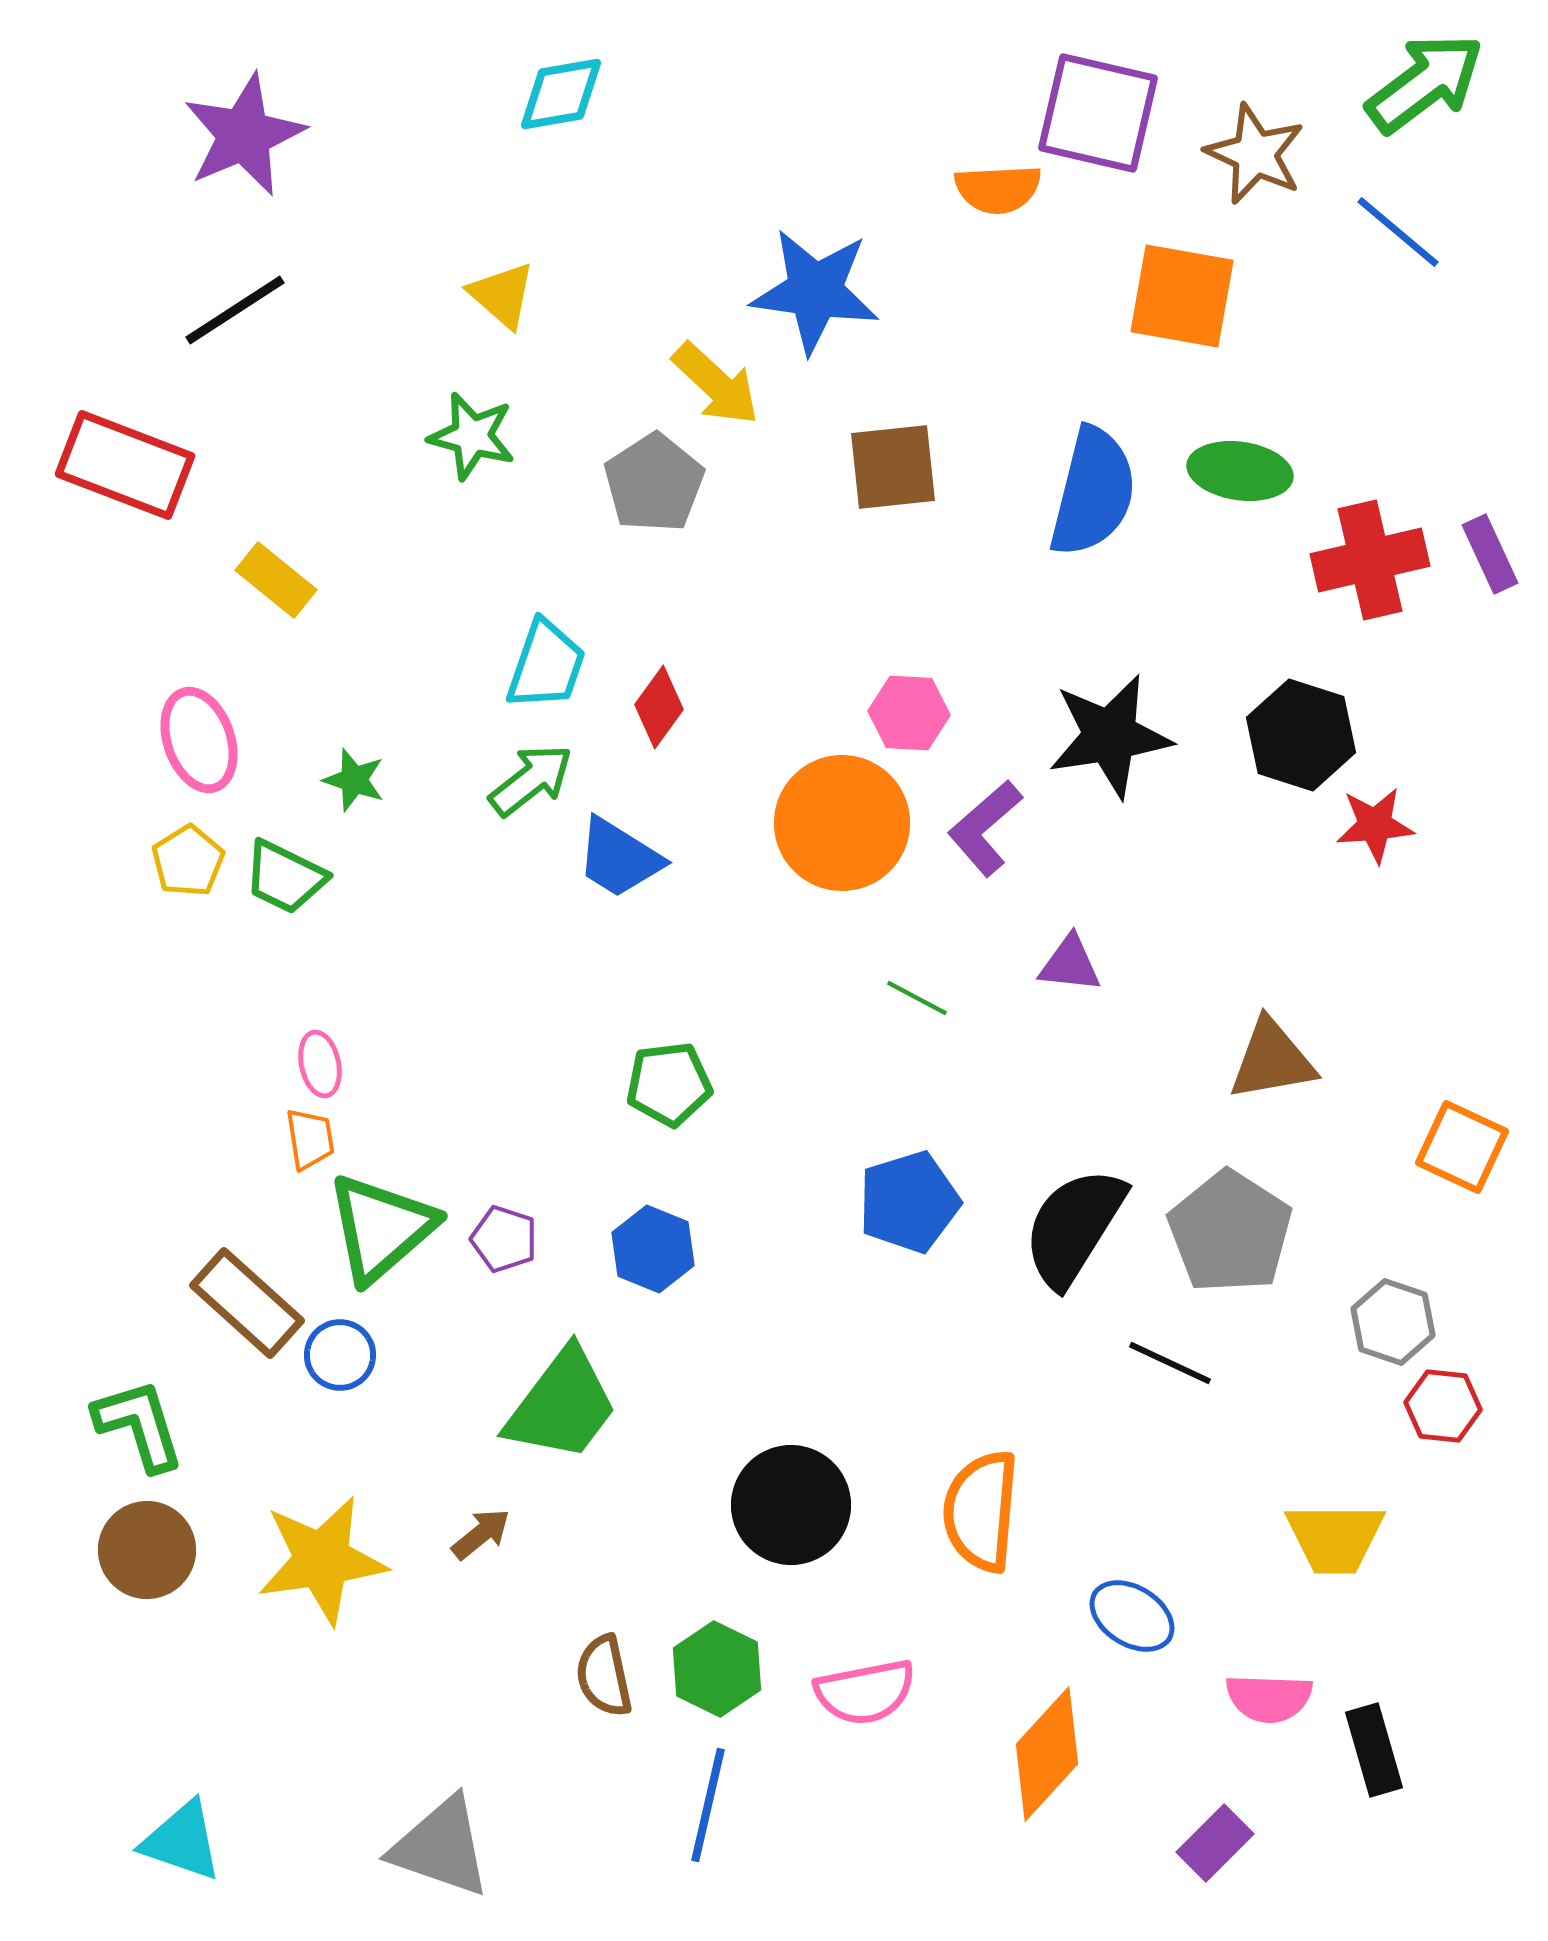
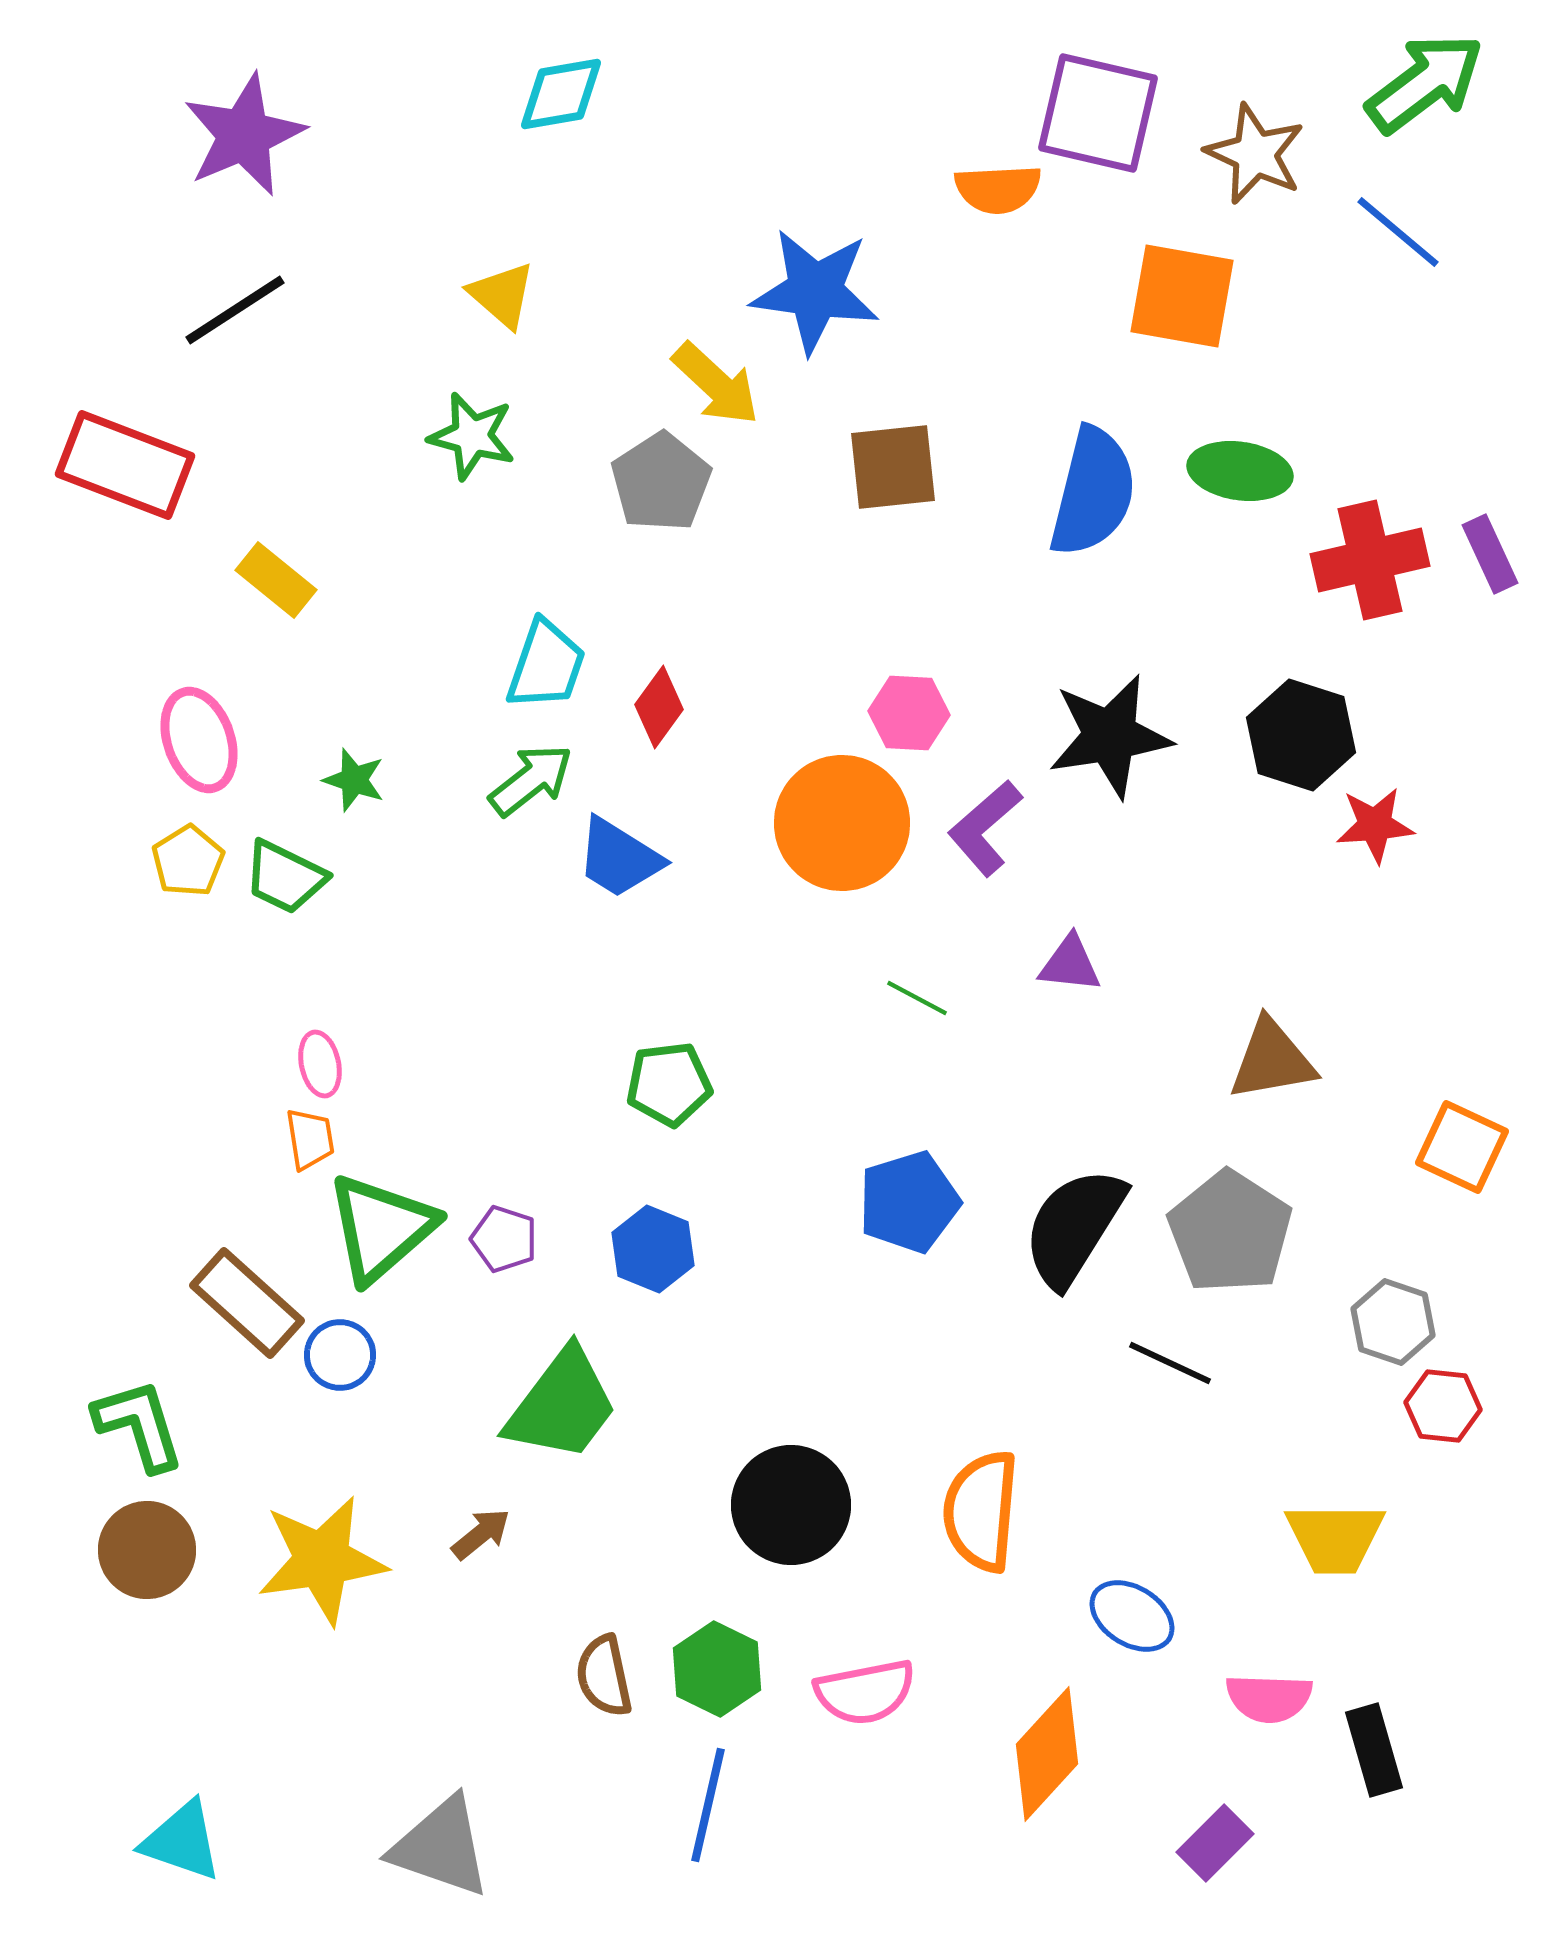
gray pentagon at (654, 483): moved 7 px right, 1 px up
